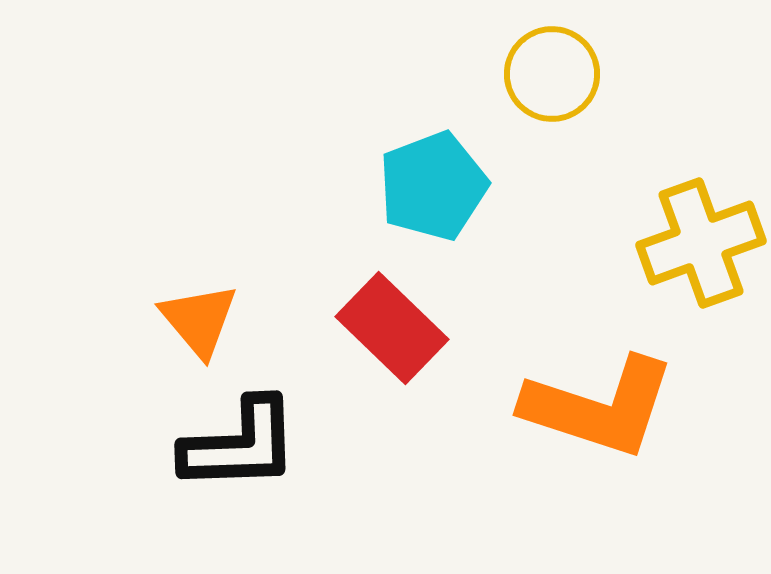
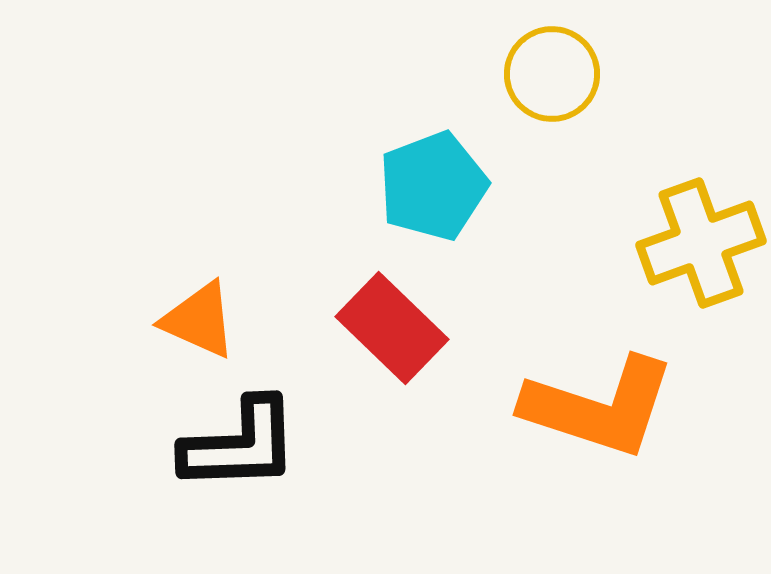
orange triangle: rotated 26 degrees counterclockwise
